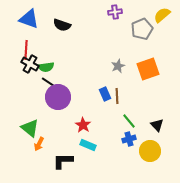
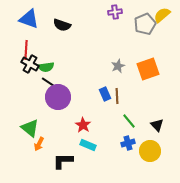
gray pentagon: moved 3 px right, 5 px up
blue cross: moved 1 px left, 4 px down
